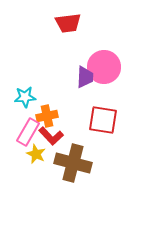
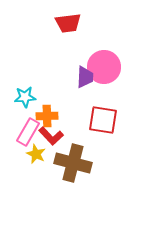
orange cross: rotated 10 degrees clockwise
